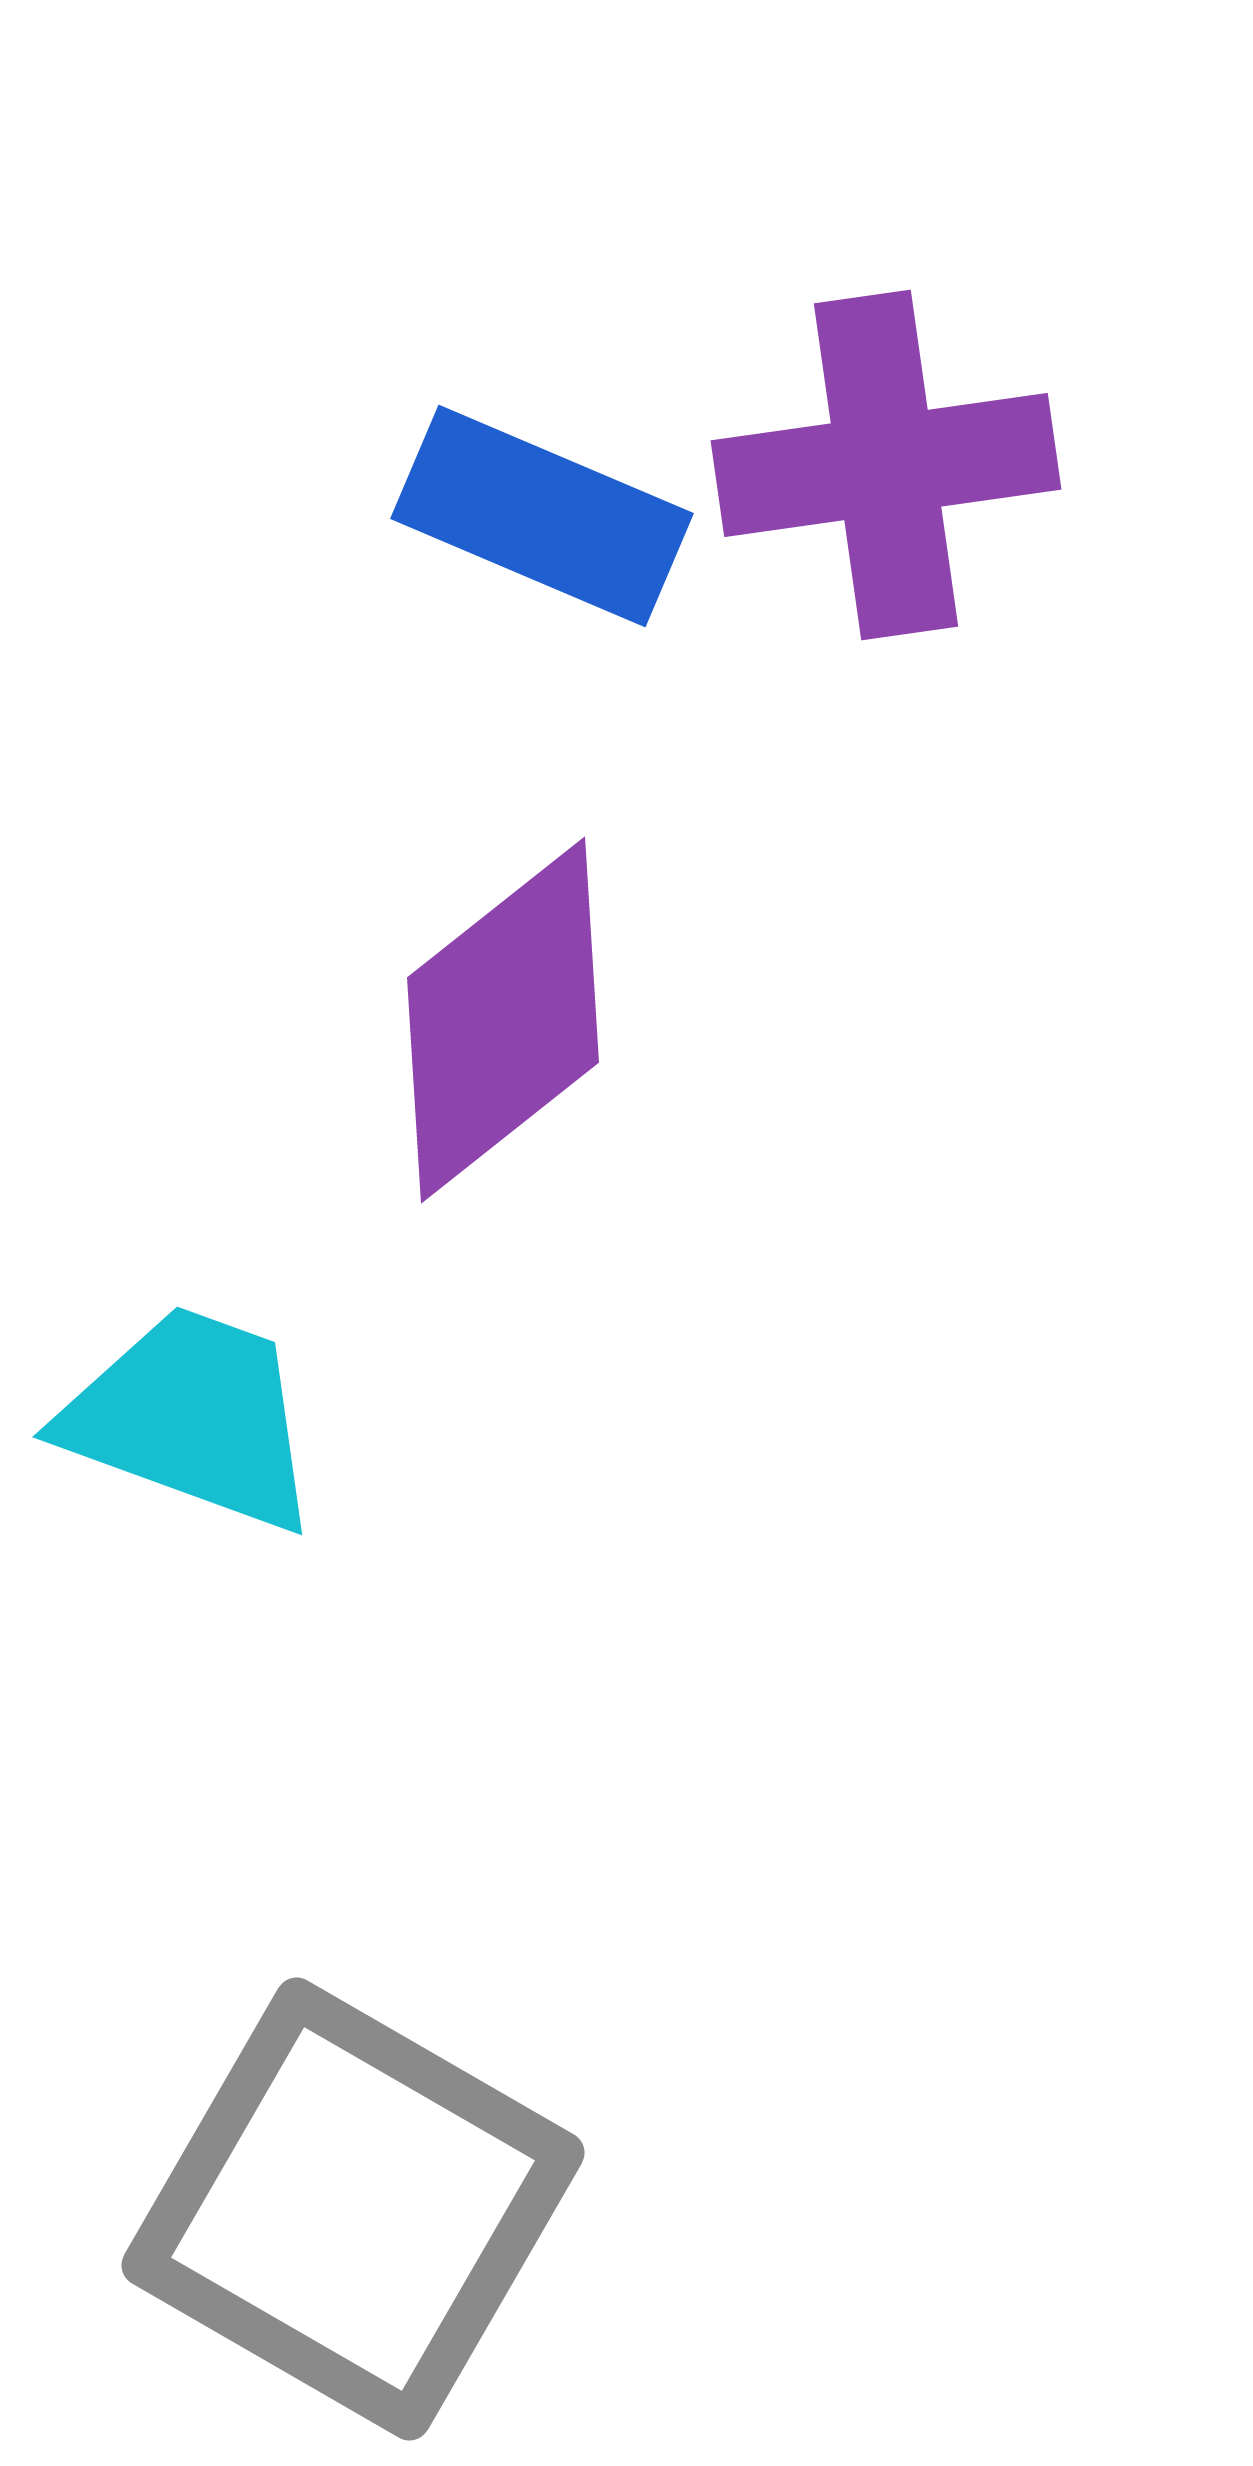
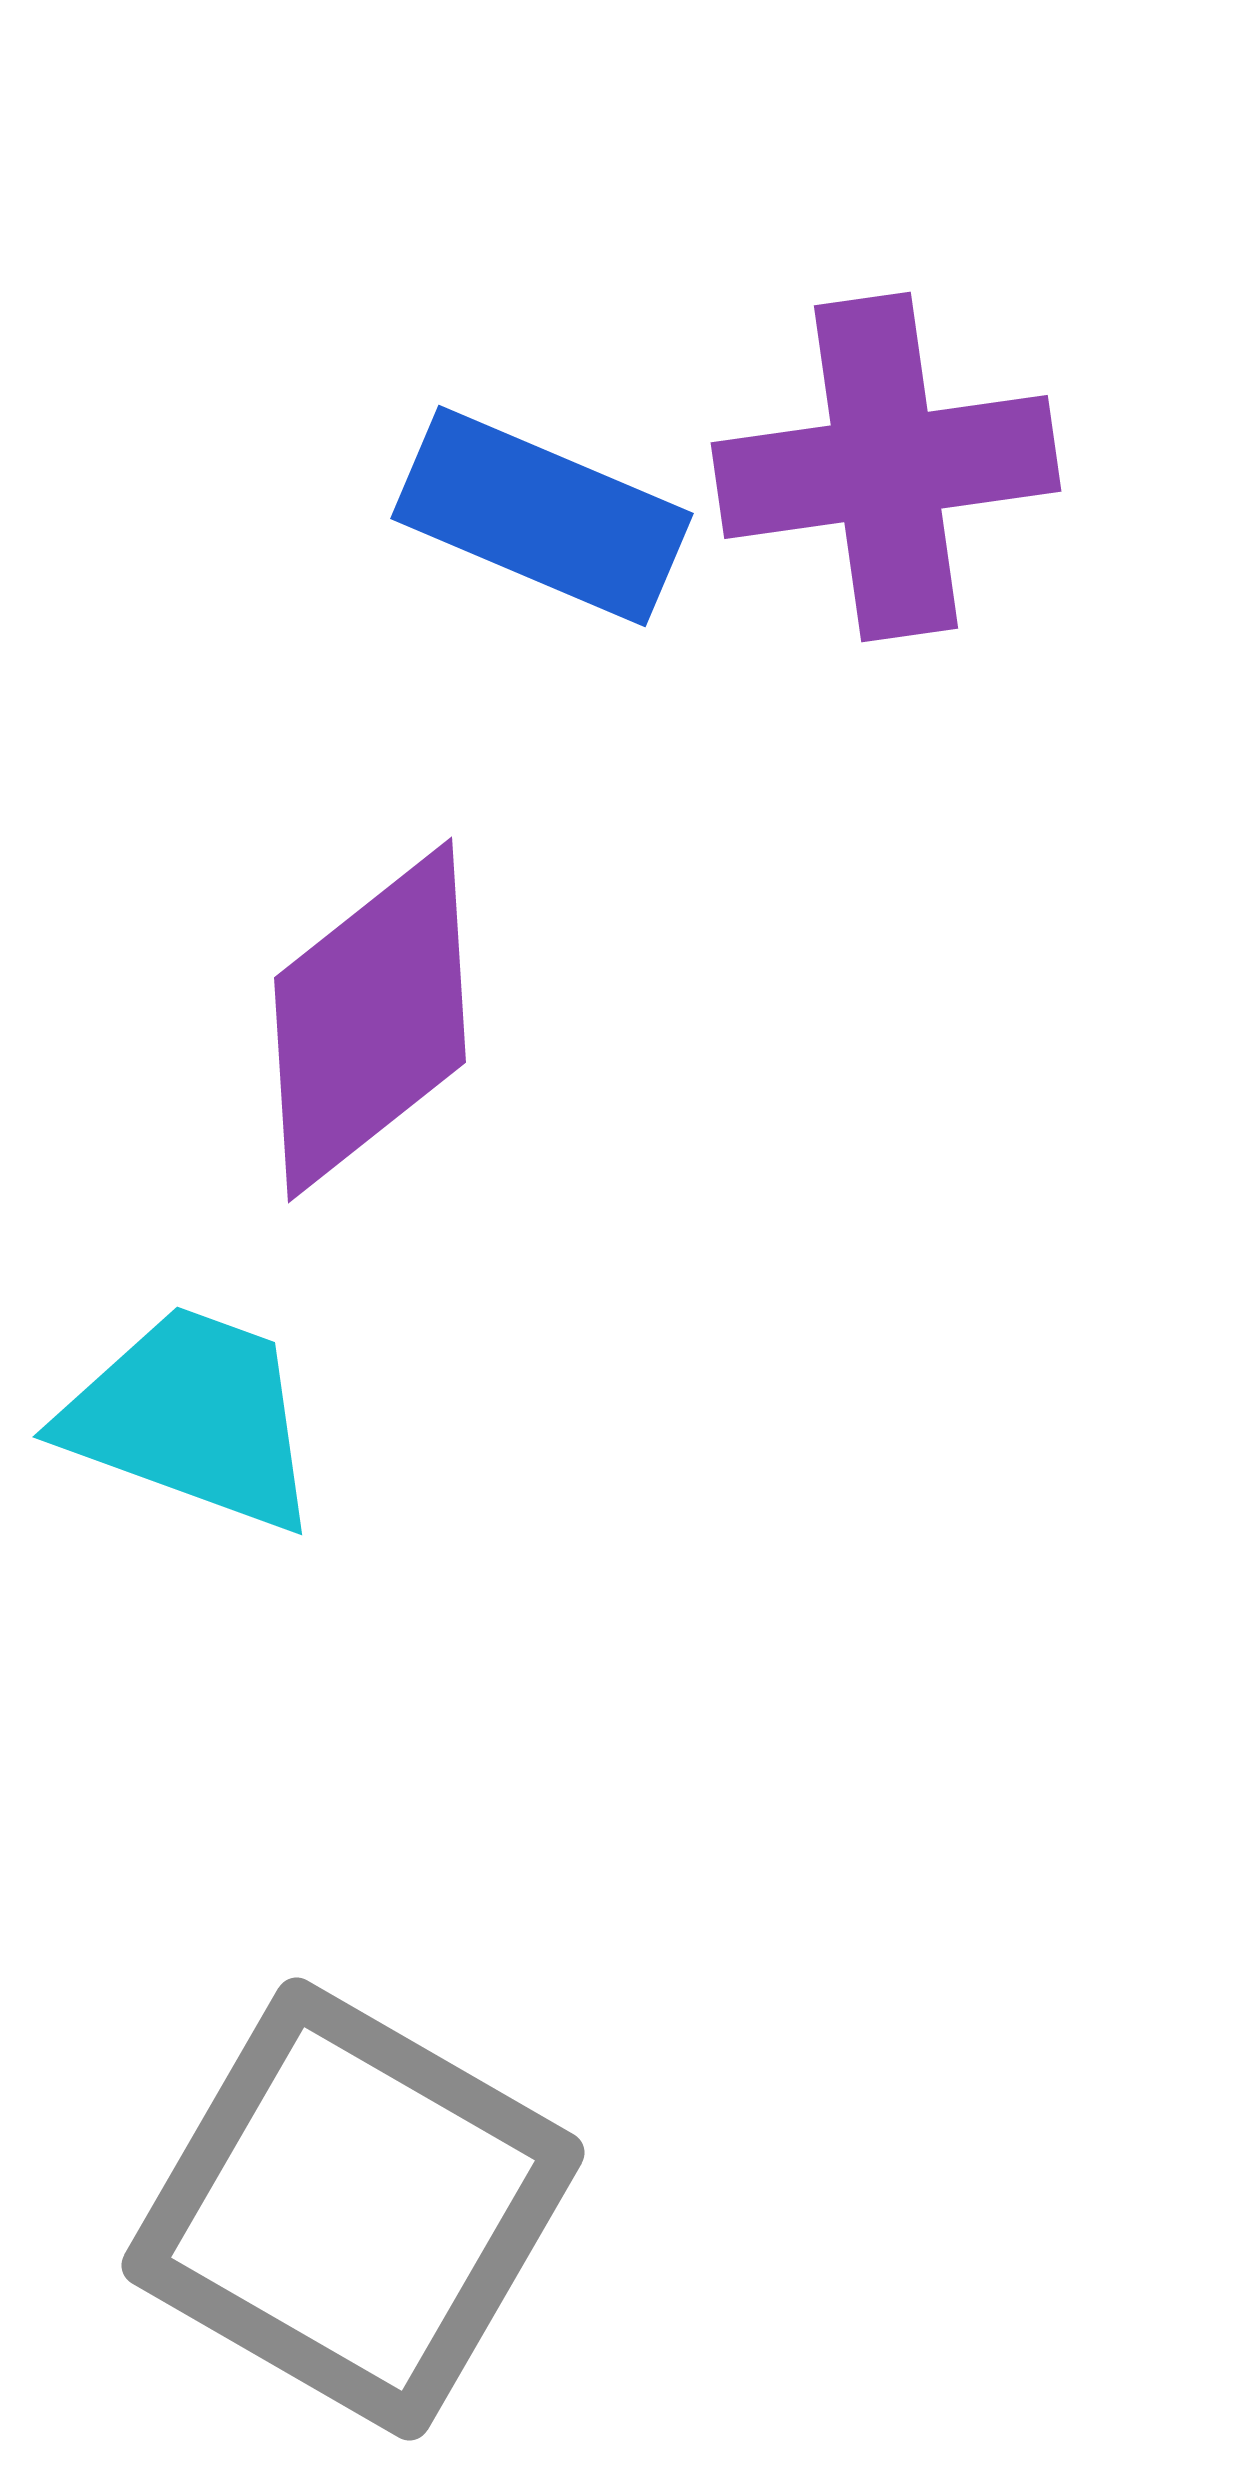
purple cross: moved 2 px down
purple diamond: moved 133 px left
